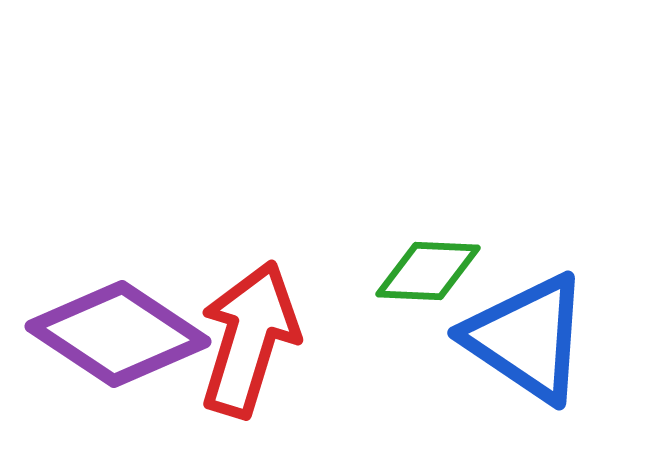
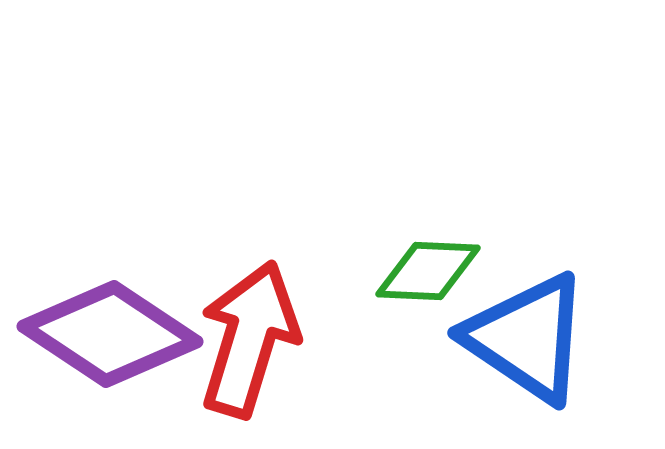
purple diamond: moved 8 px left
